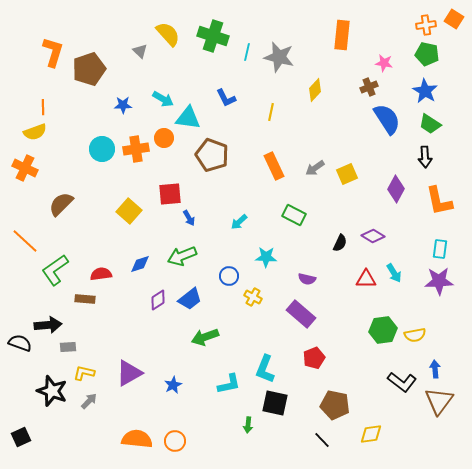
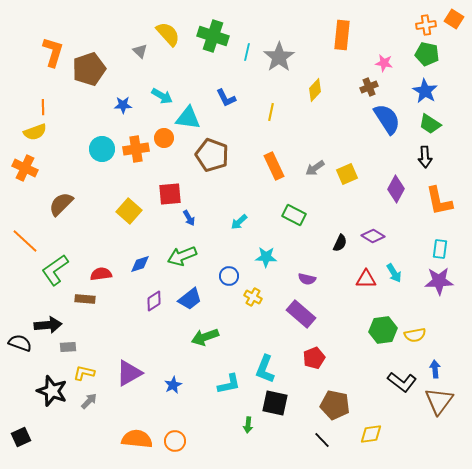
gray star at (279, 57): rotated 24 degrees clockwise
cyan arrow at (163, 99): moved 1 px left, 3 px up
purple diamond at (158, 300): moved 4 px left, 1 px down
